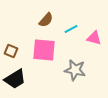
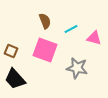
brown semicircle: moved 1 px left, 1 px down; rotated 63 degrees counterclockwise
pink square: moved 1 px right; rotated 15 degrees clockwise
gray star: moved 2 px right, 2 px up
black trapezoid: rotated 80 degrees clockwise
